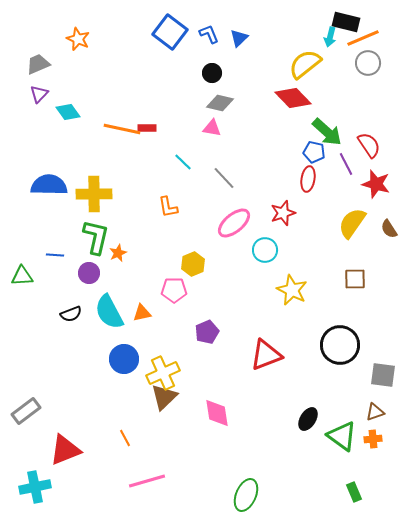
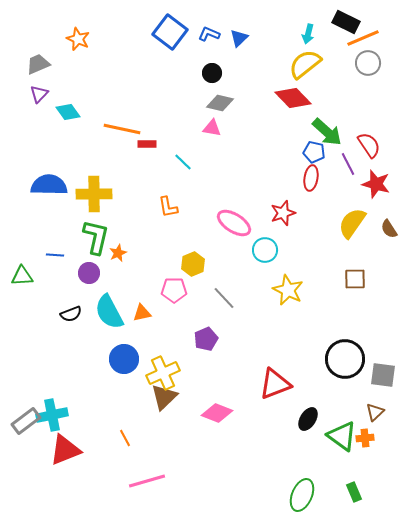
black rectangle at (346, 22): rotated 12 degrees clockwise
blue L-shape at (209, 34): rotated 45 degrees counterclockwise
cyan arrow at (330, 37): moved 22 px left, 3 px up
red rectangle at (147, 128): moved 16 px down
purple line at (346, 164): moved 2 px right
gray line at (224, 178): moved 120 px down
red ellipse at (308, 179): moved 3 px right, 1 px up
pink ellipse at (234, 223): rotated 72 degrees clockwise
yellow star at (292, 290): moved 4 px left
purple pentagon at (207, 332): moved 1 px left, 7 px down
black circle at (340, 345): moved 5 px right, 14 px down
red triangle at (266, 355): moved 9 px right, 29 px down
gray rectangle at (26, 411): moved 10 px down
brown triangle at (375, 412): rotated 24 degrees counterclockwise
pink diamond at (217, 413): rotated 60 degrees counterclockwise
orange cross at (373, 439): moved 8 px left, 1 px up
cyan cross at (35, 487): moved 17 px right, 72 px up
green ellipse at (246, 495): moved 56 px right
